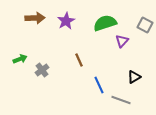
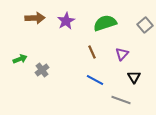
gray square: rotated 21 degrees clockwise
purple triangle: moved 13 px down
brown line: moved 13 px right, 8 px up
black triangle: rotated 32 degrees counterclockwise
blue line: moved 4 px left, 5 px up; rotated 36 degrees counterclockwise
